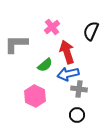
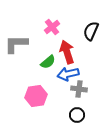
green semicircle: moved 3 px right, 3 px up
pink hexagon: moved 1 px right; rotated 25 degrees clockwise
